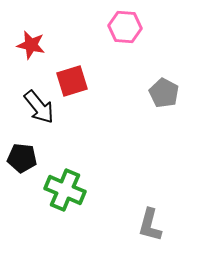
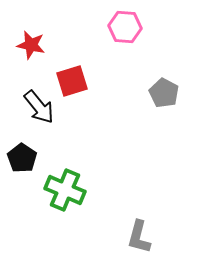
black pentagon: rotated 28 degrees clockwise
gray L-shape: moved 11 px left, 12 px down
